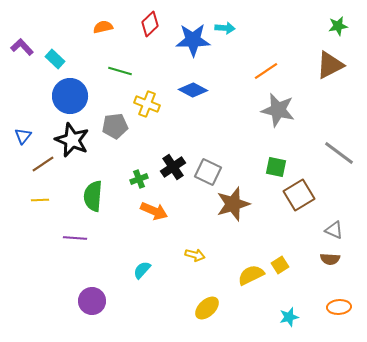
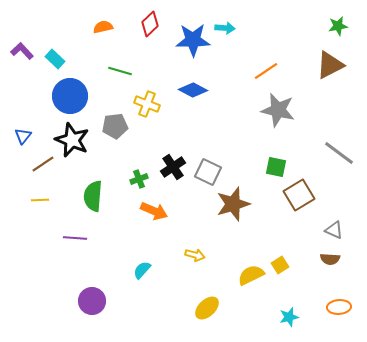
purple L-shape: moved 4 px down
